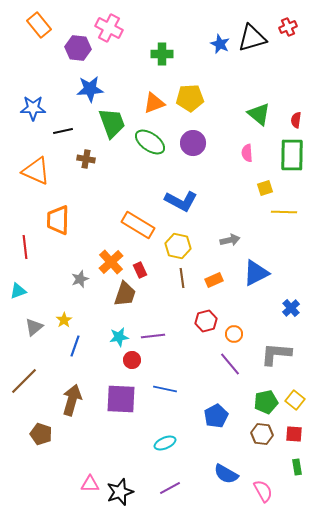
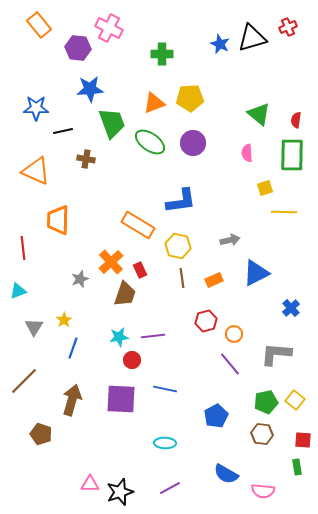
blue star at (33, 108): moved 3 px right
blue L-shape at (181, 201): rotated 36 degrees counterclockwise
red line at (25, 247): moved 2 px left, 1 px down
gray triangle at (34, 327): rotated 18 degrees counterclockwise
blue line at (75, 346): moved 2 px left, 2 px down
red square at (294, 434): moved 9 px right, 6 px down
cyan ellipse at (165, 443): rotated 25 degrees clockwise
pink semicircle at (263, 491): rotated 125 degrees clockwise
